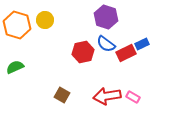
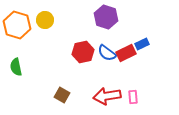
blue semicircle: moved 1 px right, 9 px down
green semicircle: moved 1 px right; rotated 78 degrees counterclockwise
pink rectangle: rotated 56 degrees clockwise
